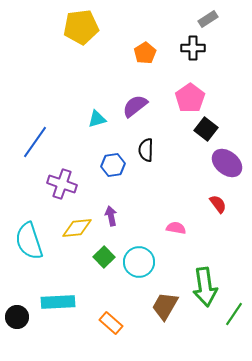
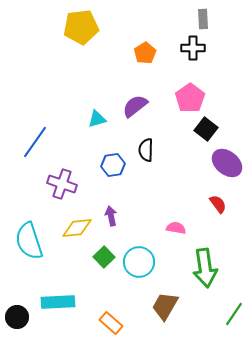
gray rectangle: moved 5 px left; rotated 60 degrees counterclockwise
green arrow: moved 19 px up
